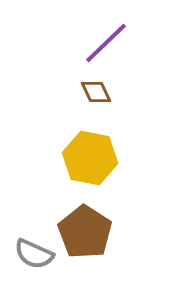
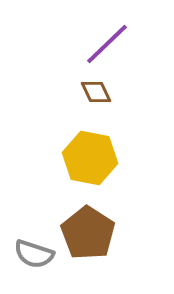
purple line: moved 1 px right, 1 px down
brown pentagon: moved 3 px right, 1 px down
gray semicircle: rotated 6 degrees counterclockwise
